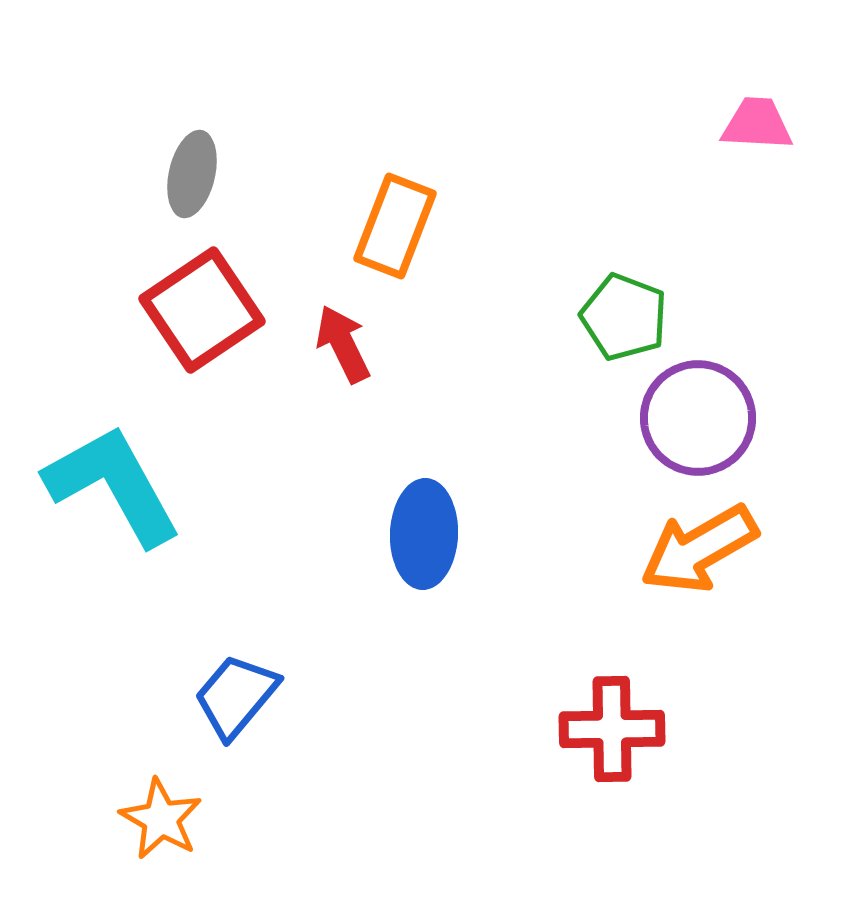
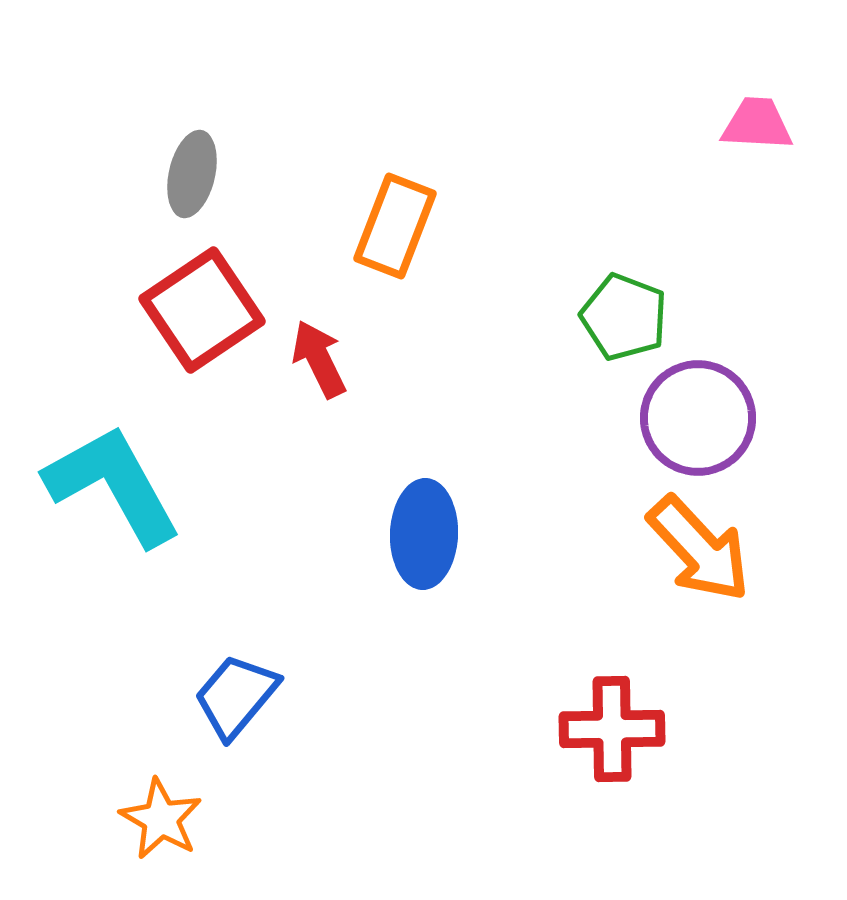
red arrow: moved 24 px left, 15 px down
orange arrow: rotated 103 degrees counterclockwise
